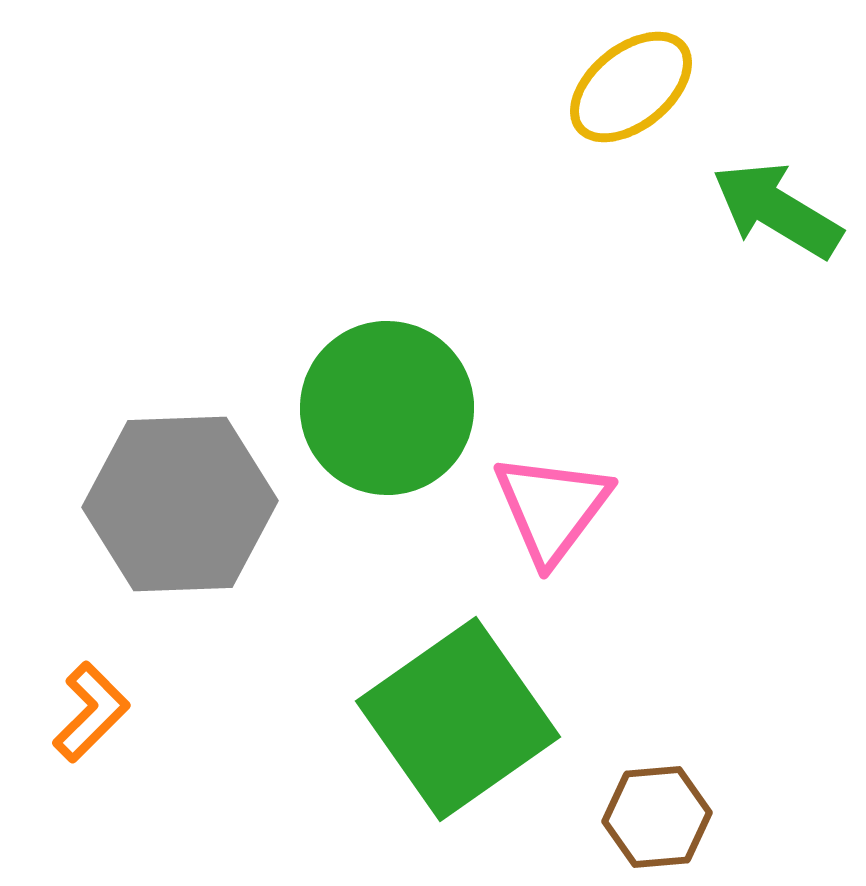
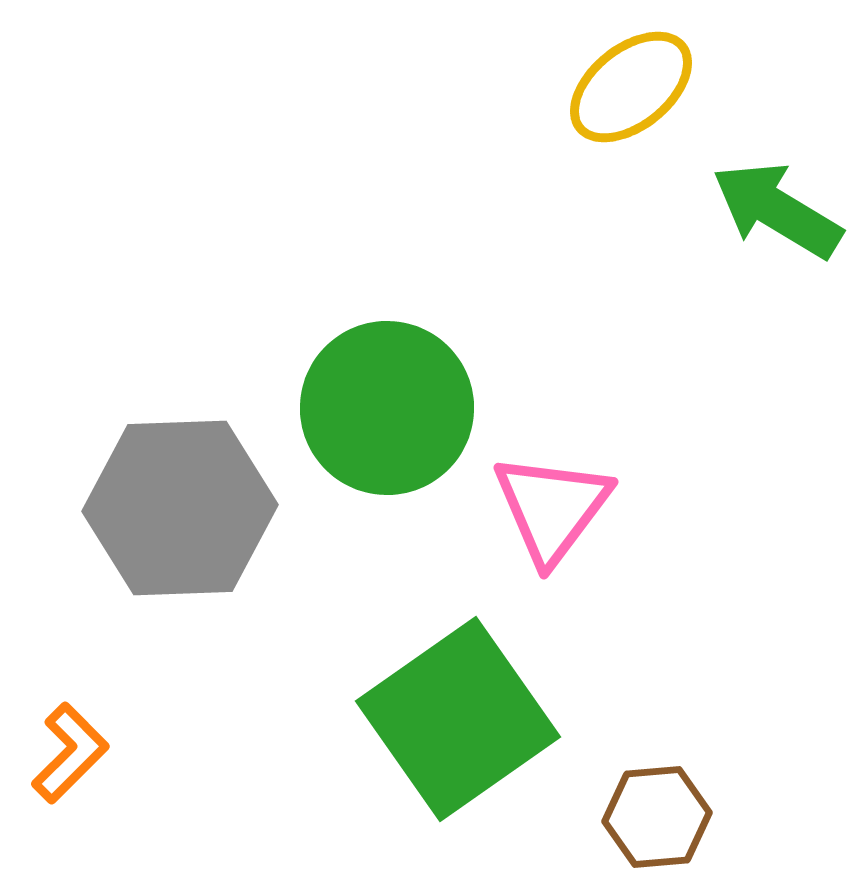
gray hexagon: moved 4 px down
orange L-shape: moved 21 px left, 41 px down
